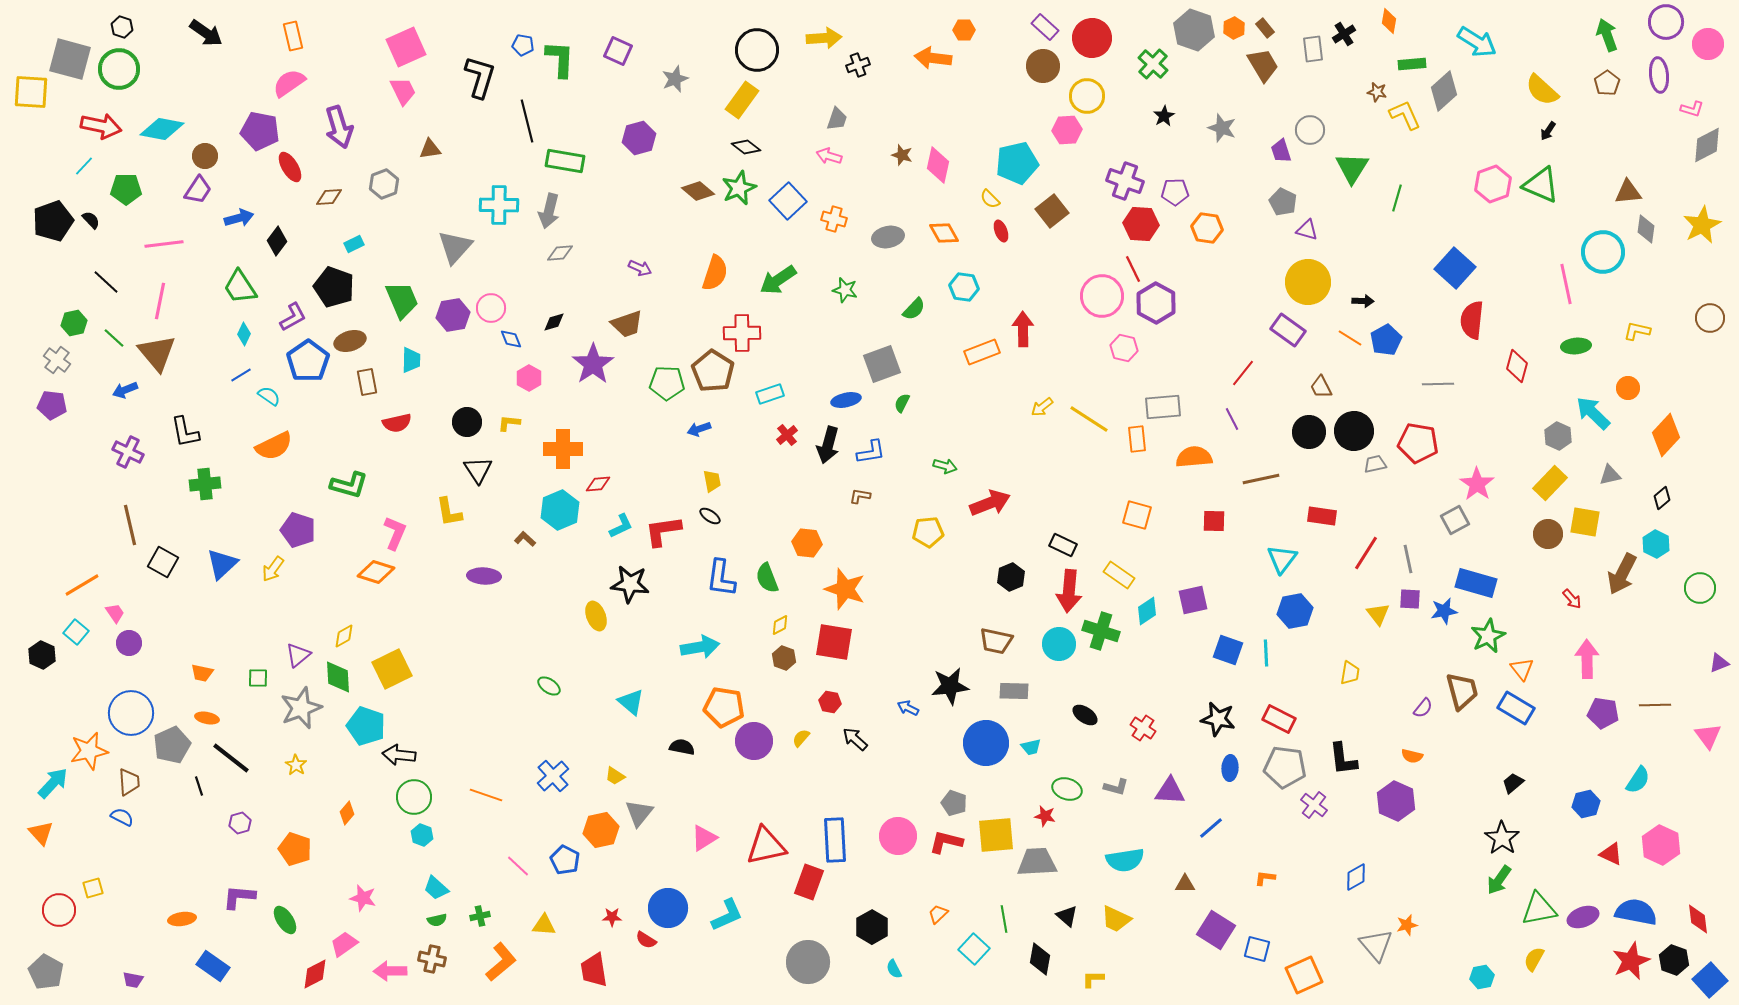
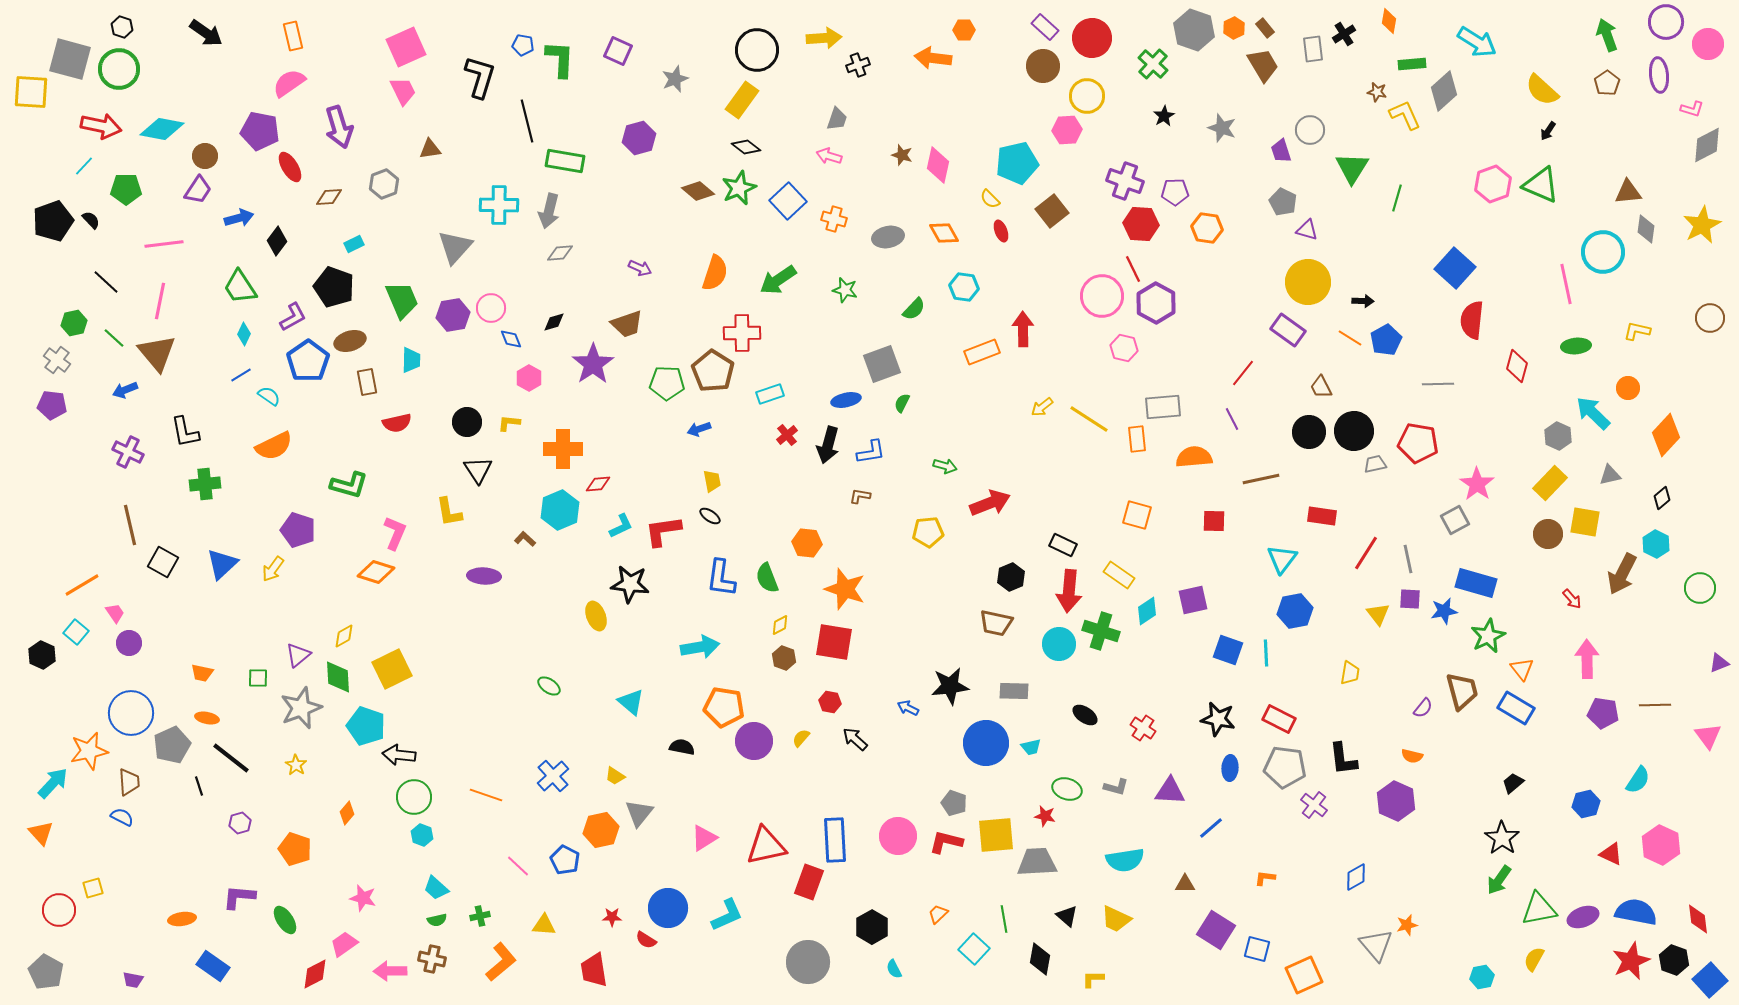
brown trapezoid at (996, 641): moved 18 px up
